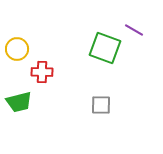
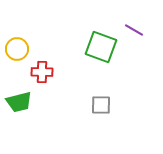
green square: moved 4 px left, 1 px up
